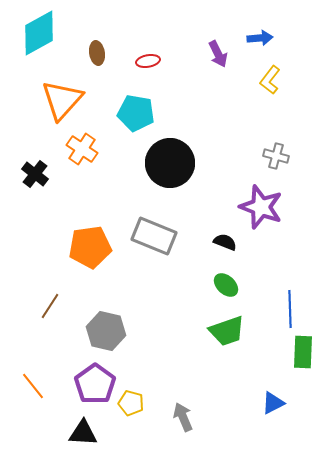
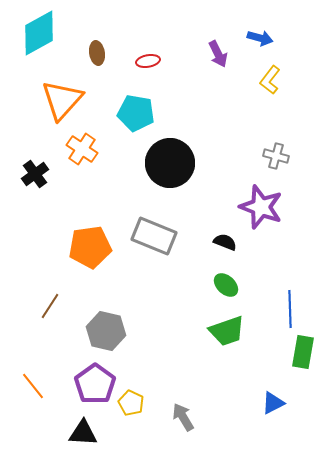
blue arrow: rotated 20 degrees clockwise
black cross: rotated 16 degrees clockwise
green rectangle: rotated 8 degrees clockwise
yellow pentagon: rotated 10 degrees clockwise
gray arrow: rotated 8 degrees counterclockwise
